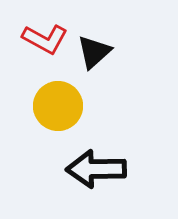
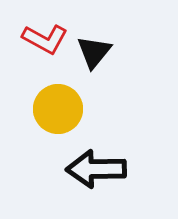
black triangle: rotated 9 degrees counterclockwise
yellow circle: moved 3 px down
